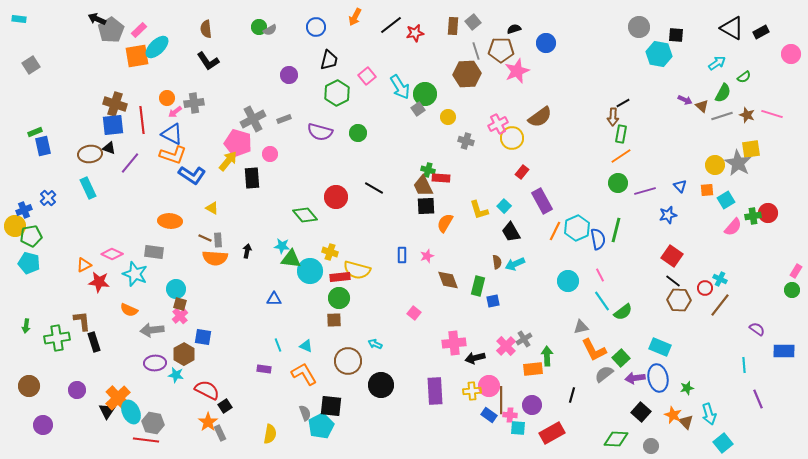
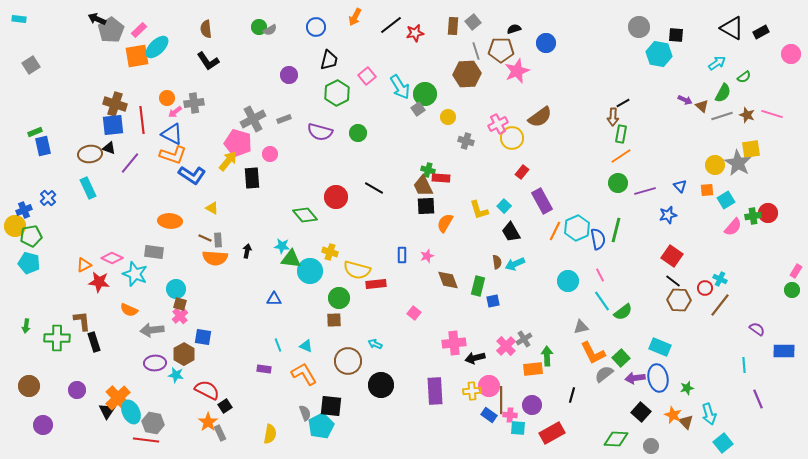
pink diamond at (112, 254): moved 4 px down
red rectangle at (340, 277): moved 36 px right, 7 px down
green cross at (57, 338): rotated 10 degrees clockwise
orange L-shape at (594, 350): moved 1 px left, 3 px down
